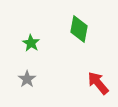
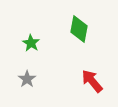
red arrow: moved 6 px left, 2 px up
